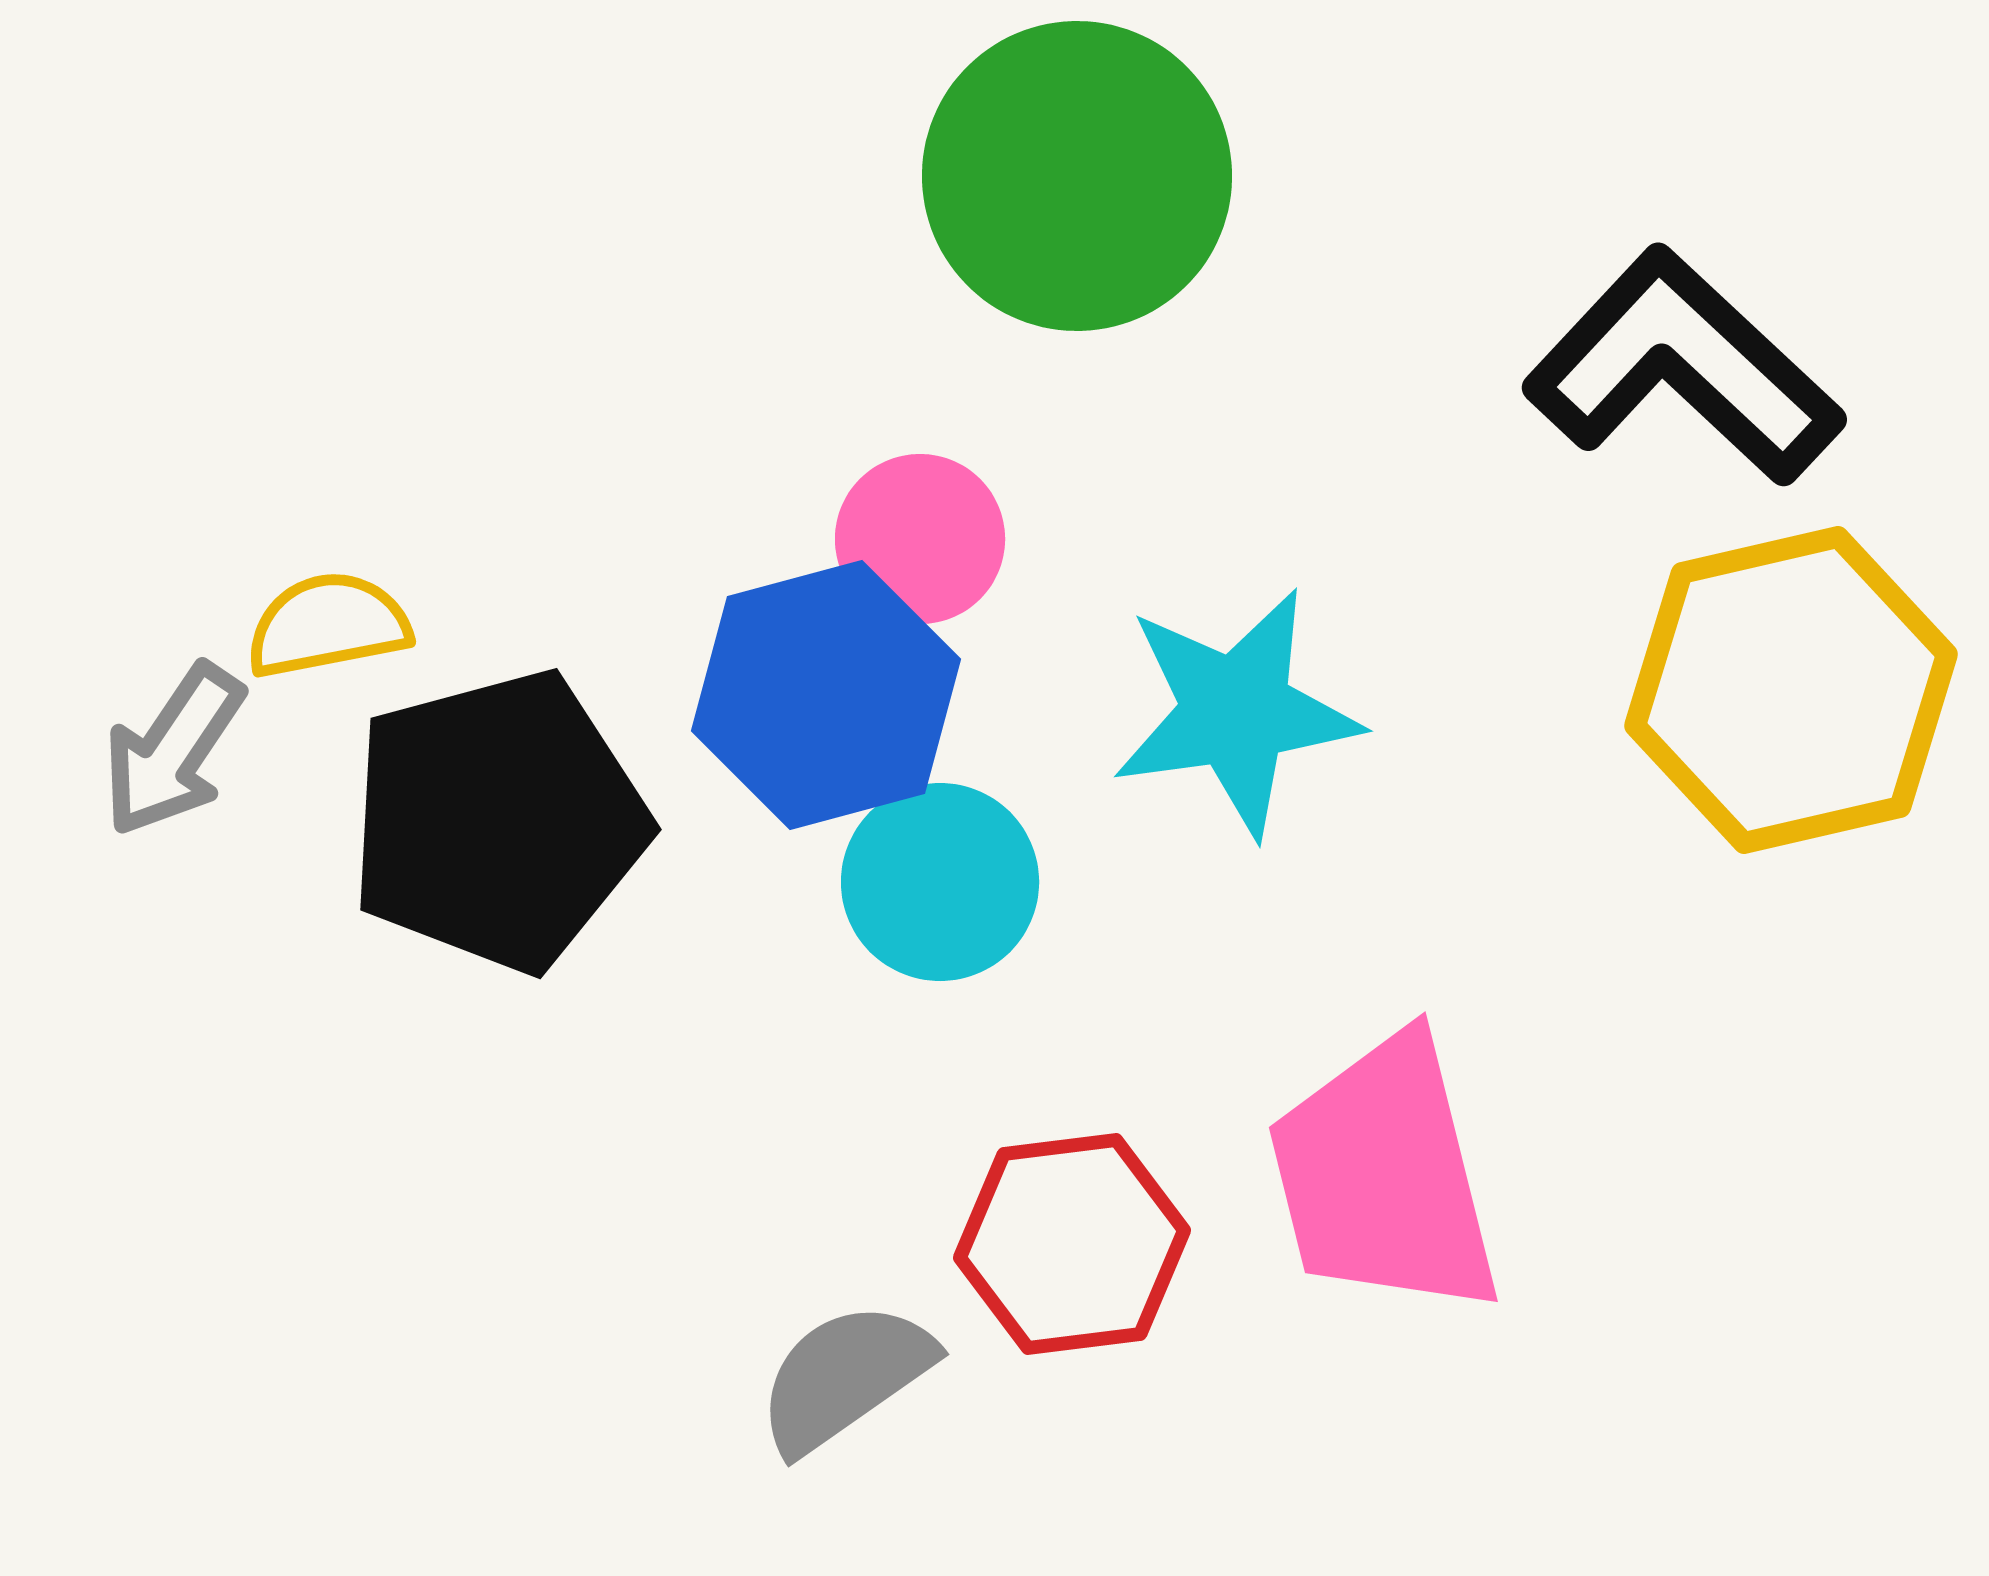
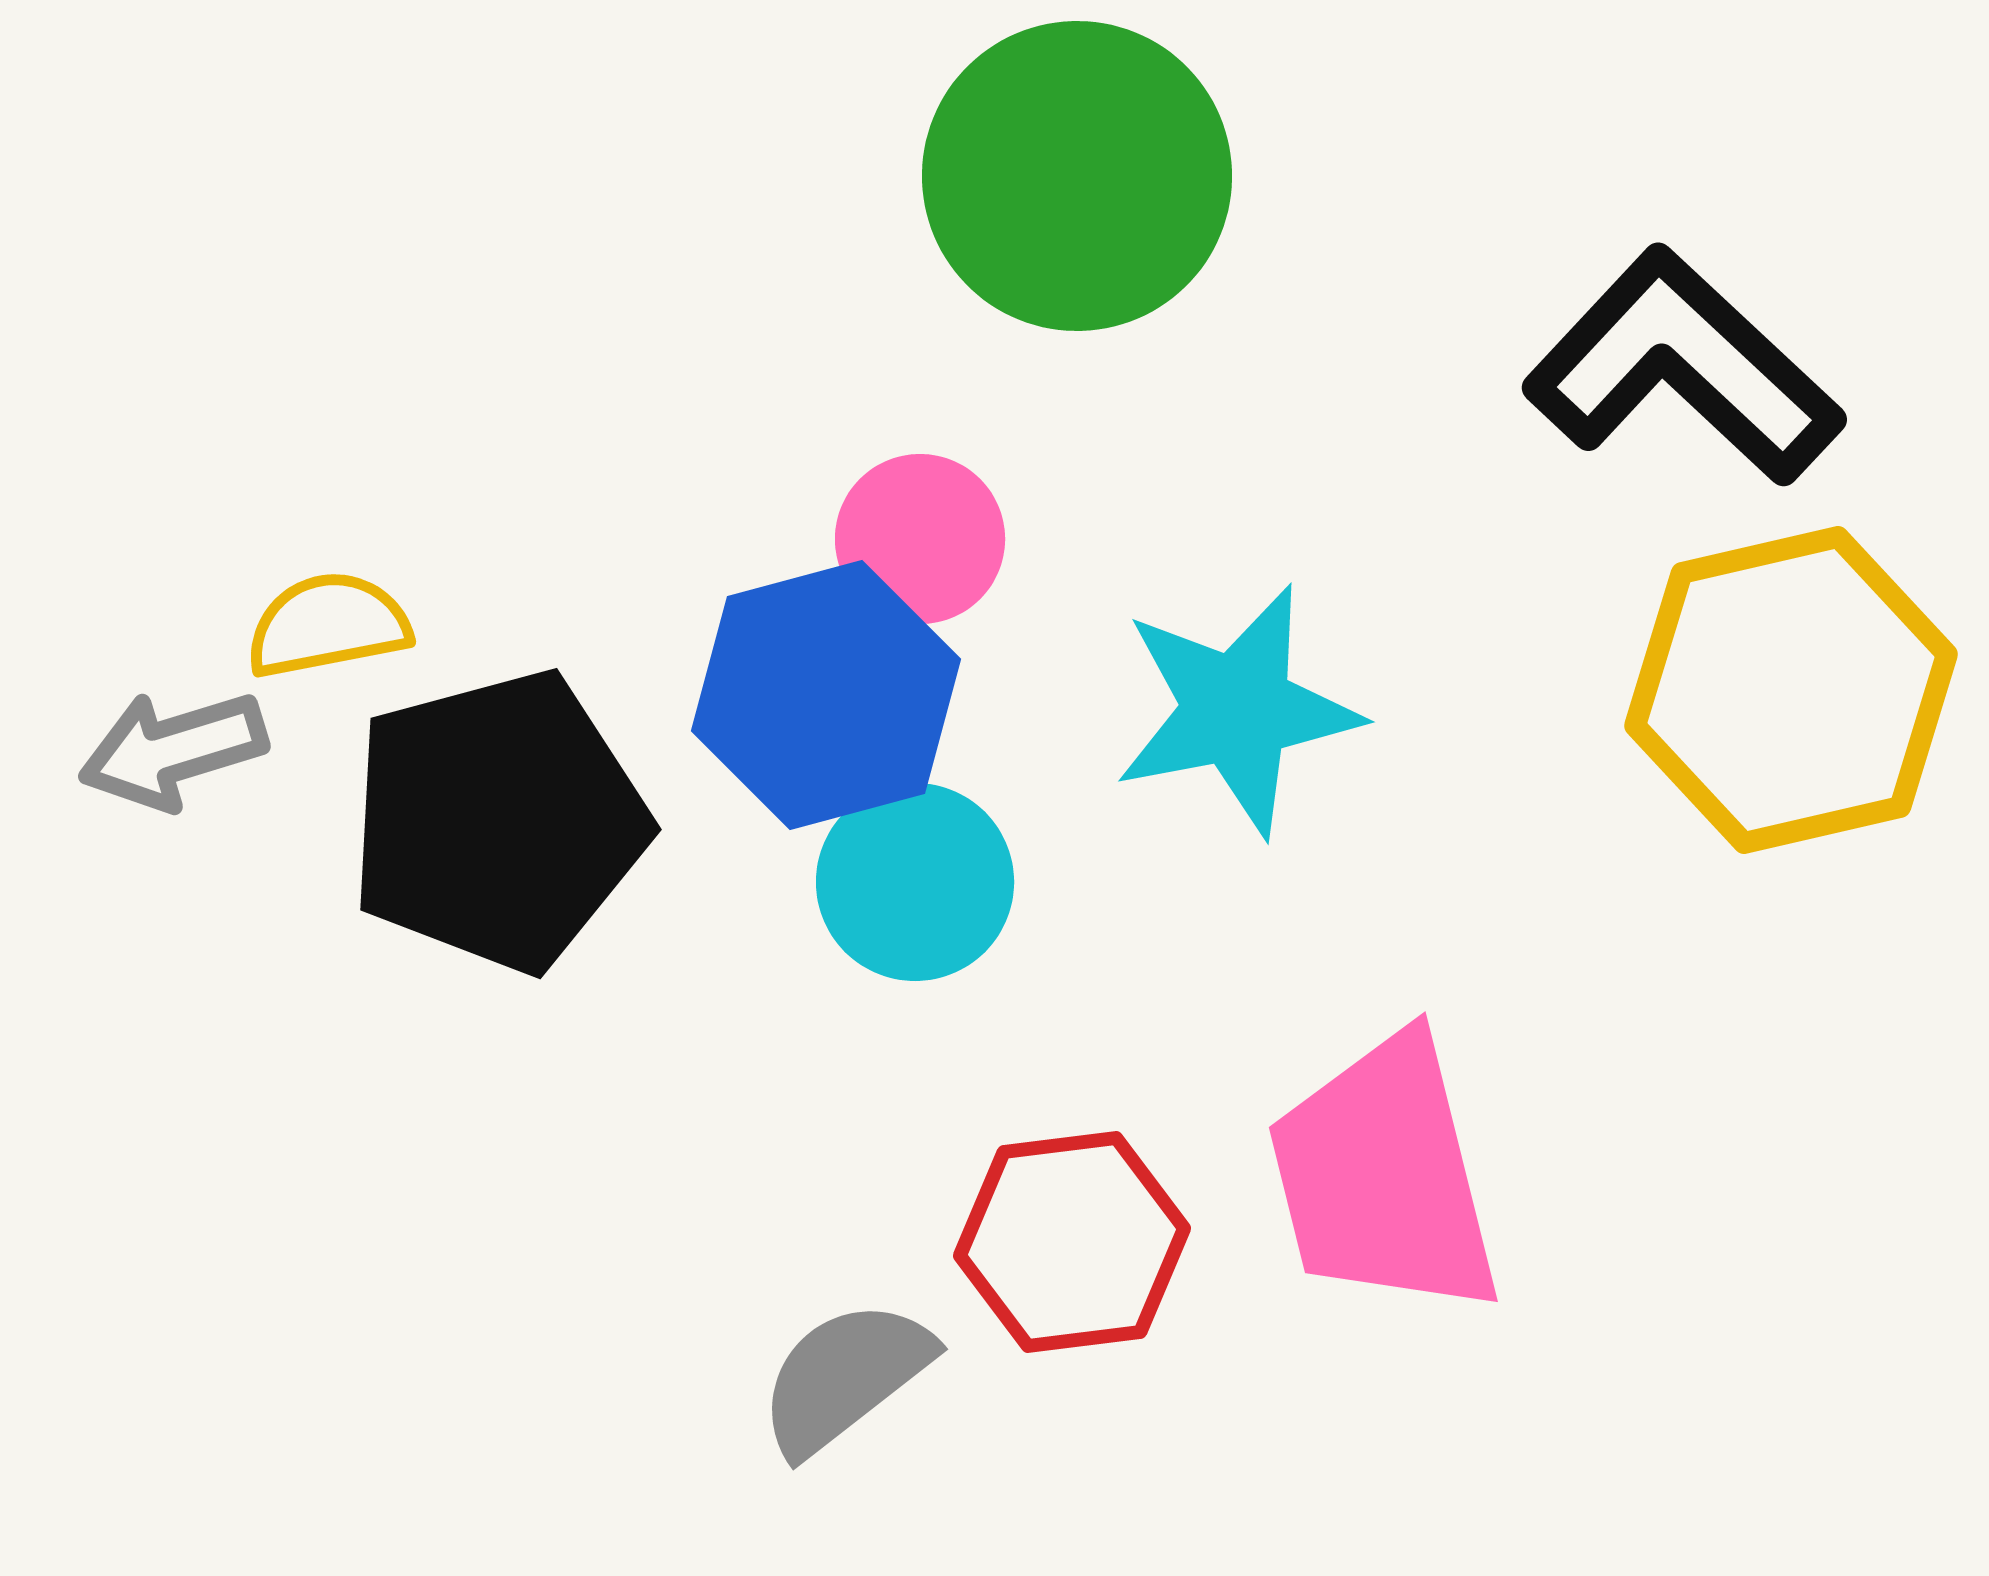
cyan star: moved 1 px right, 2 px up; rotated 3 degrees counterclockwise
gray arrow: rotated 39 degrees clockwise
cyan circle: moved 25 px left
red hexagon: moved 2 px up
gray semicircle: rotated 3 degrees counterclockwise
